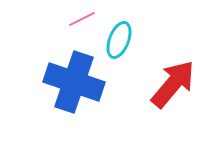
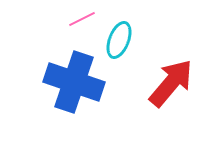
red arrow: moved 2 px left, 1 px up
